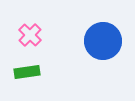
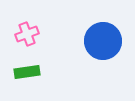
pink cross: moved 3 px left, 1 px up; rotated 25 degrees clockwise
